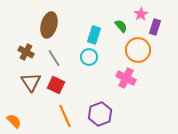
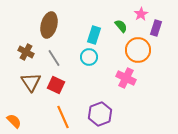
purple rectangle: moved 1 px right, 1 px down
orange line: moved 2 px left, 1 px down
